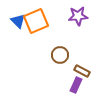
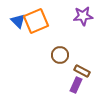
purple star: moved 5 px right
